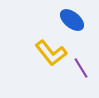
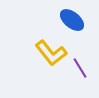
purple line: moved 1 px left
